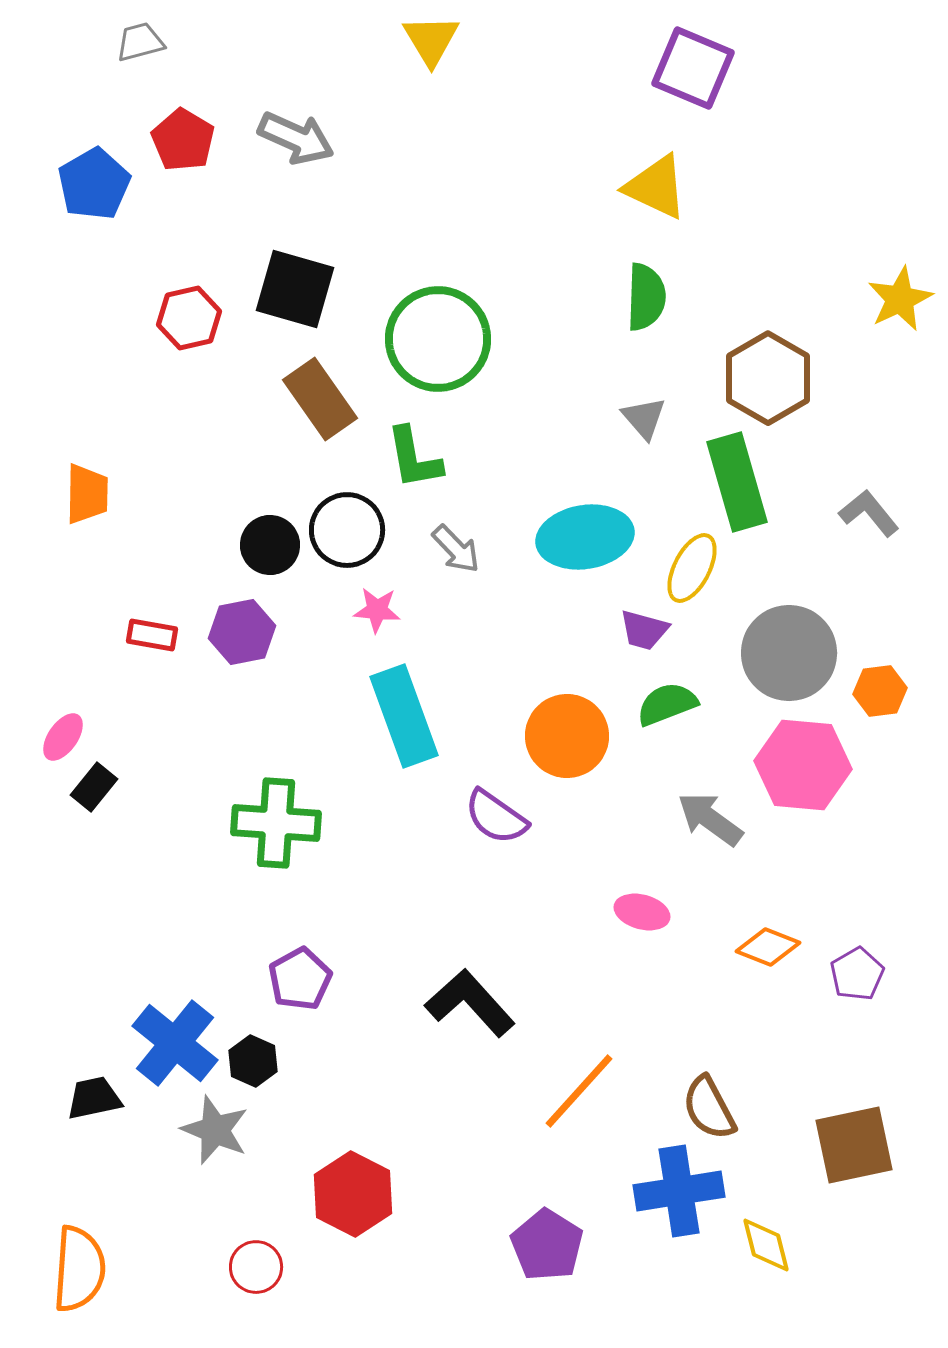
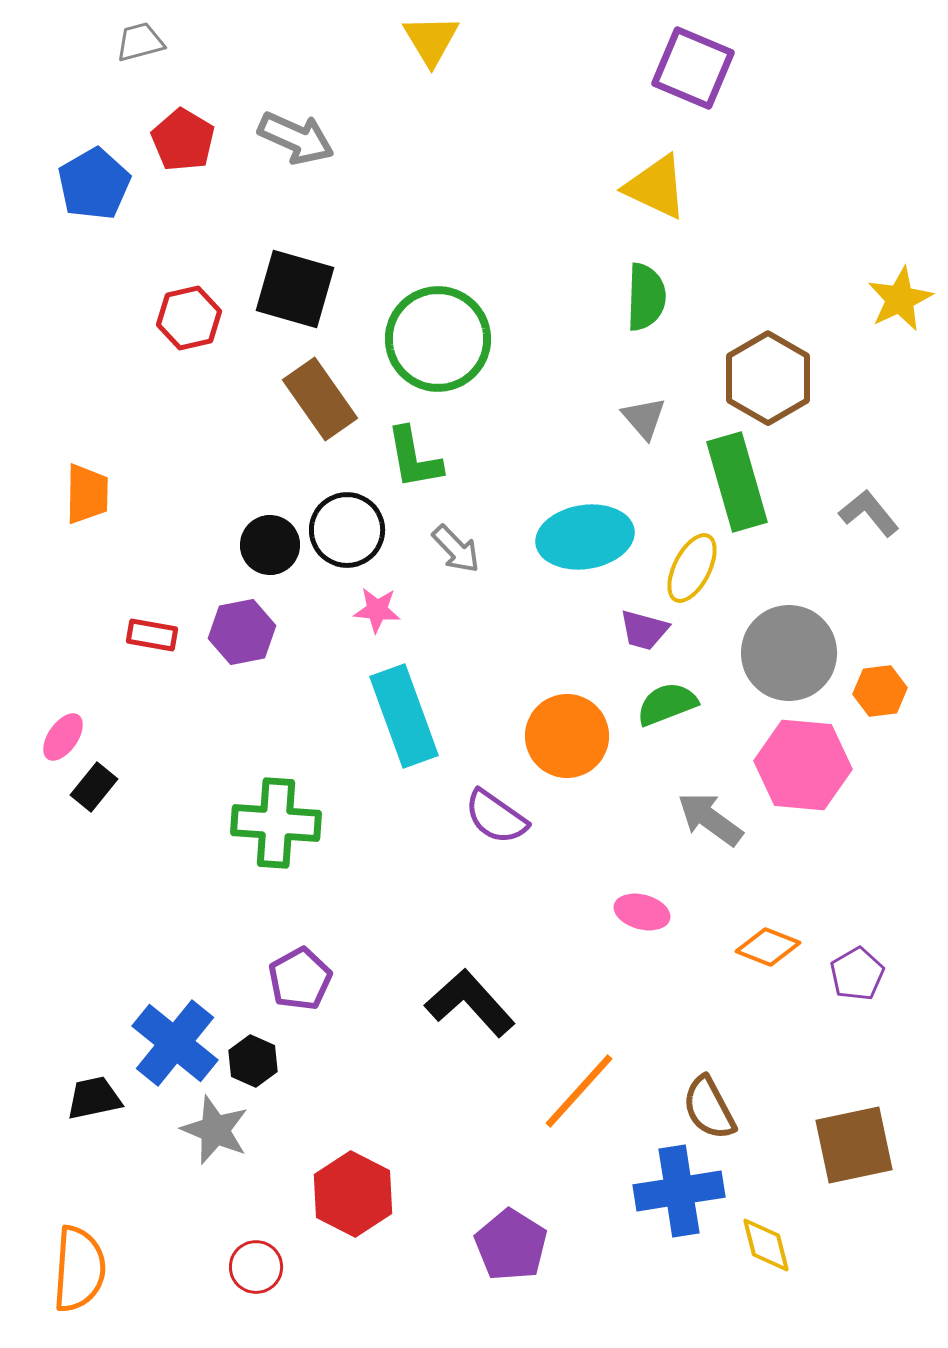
purple pentagon at (547, 1245): moved 36 px left
